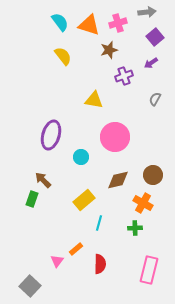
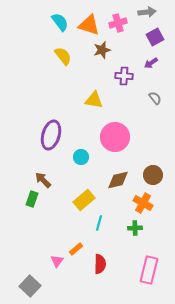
purple square: rotated 12 degrees clockwise
brown star: moved 7 px left
purple cross: rotated 24 degrees clockwise
gray semicircle: moved 1 px up; rotated 112 degrees clockwise
